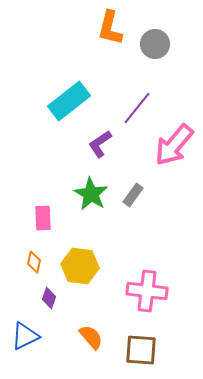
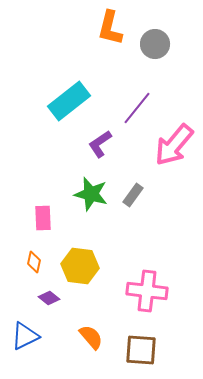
green star: rotated 16 degrees counterclockwise
purple diamond: rotated 70 degrees counterclockwise
